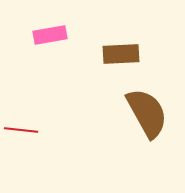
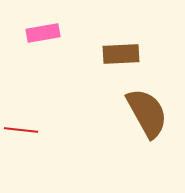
pink rectangle: moved 7 px left, 2 px up
